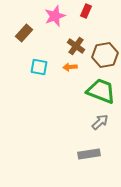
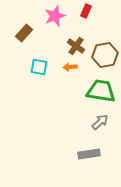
green trapezoid: rotated 12 degrees counterclockwise
